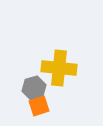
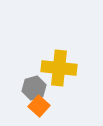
orange square: rotated 30 degrees counterclockwise
